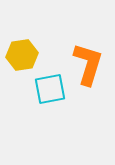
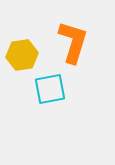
orange L-shape: moved 15 px left, 22 px up
